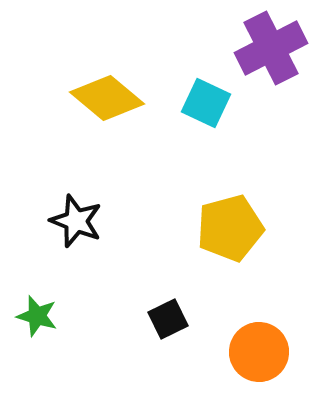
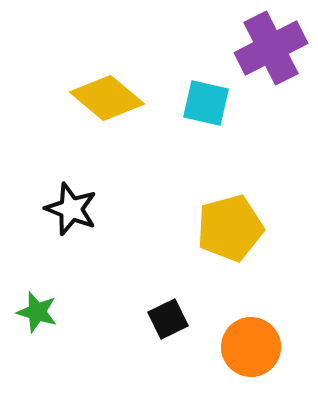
cyan square: rotated 12 degrees counterclockwise
black star: moved 5 px left, 12 px up
green star: moved 4 px up
orange circle: moved 8 px left, 5 px up
